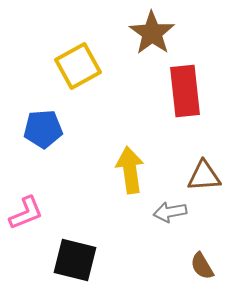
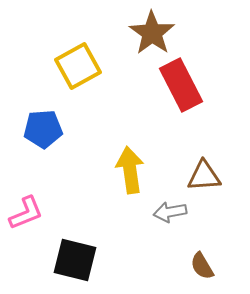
red rectangle: moved 4 px left, 6 px up; rotated 21 degrees counterclockwise
